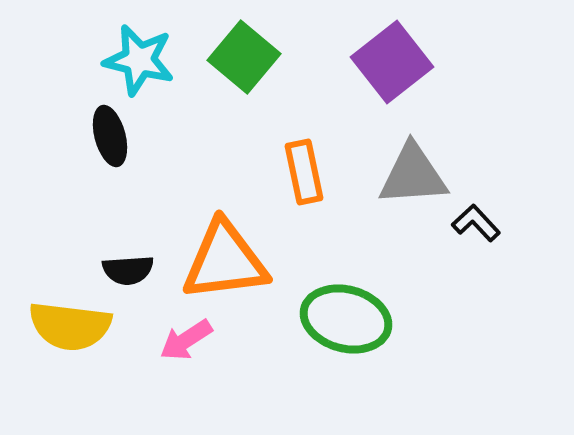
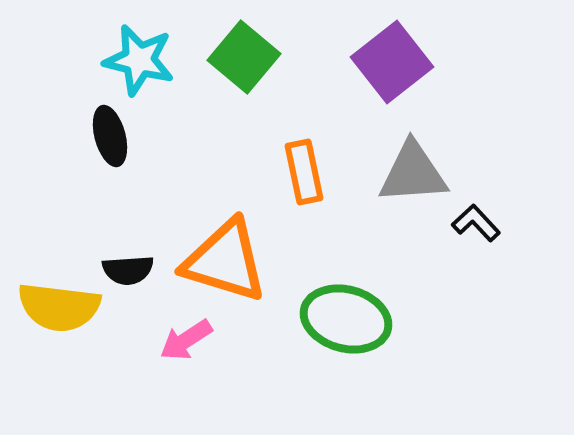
gray triangle: moved 2 px up
orange triangle: rotated 24 degrees clockwise
yellow semicircle: moved 11 px left, 19 px up
